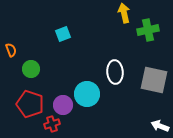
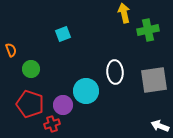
gray square: rotated 20 degrees counterclockwise
cyan circle: moved 1 px left, 3 px up
